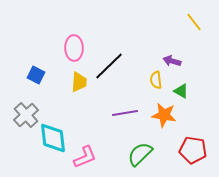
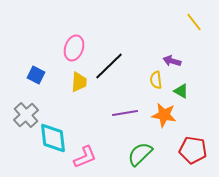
pink ellipse: rotated 20 degrees clockwise
